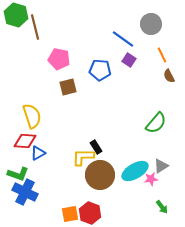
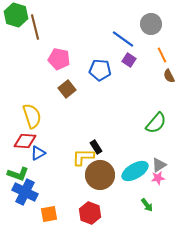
brown square: moved 1 px left, 2 px down; rotated 24 degrees counterclockwise
gray triangle: moved 2 px left, 1 px up
pink star: moved 7 px right, 1 px up
green arrow: moved 15 px left, 2 px up
orange square: moved 21 px left
